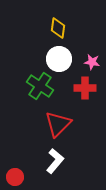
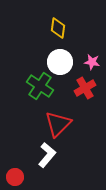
white circle: moved 1 px right, 3 px down
red cross: rotated 30 degrees counterclockwise
white L-shape: moved 8 px left, 6 px up
